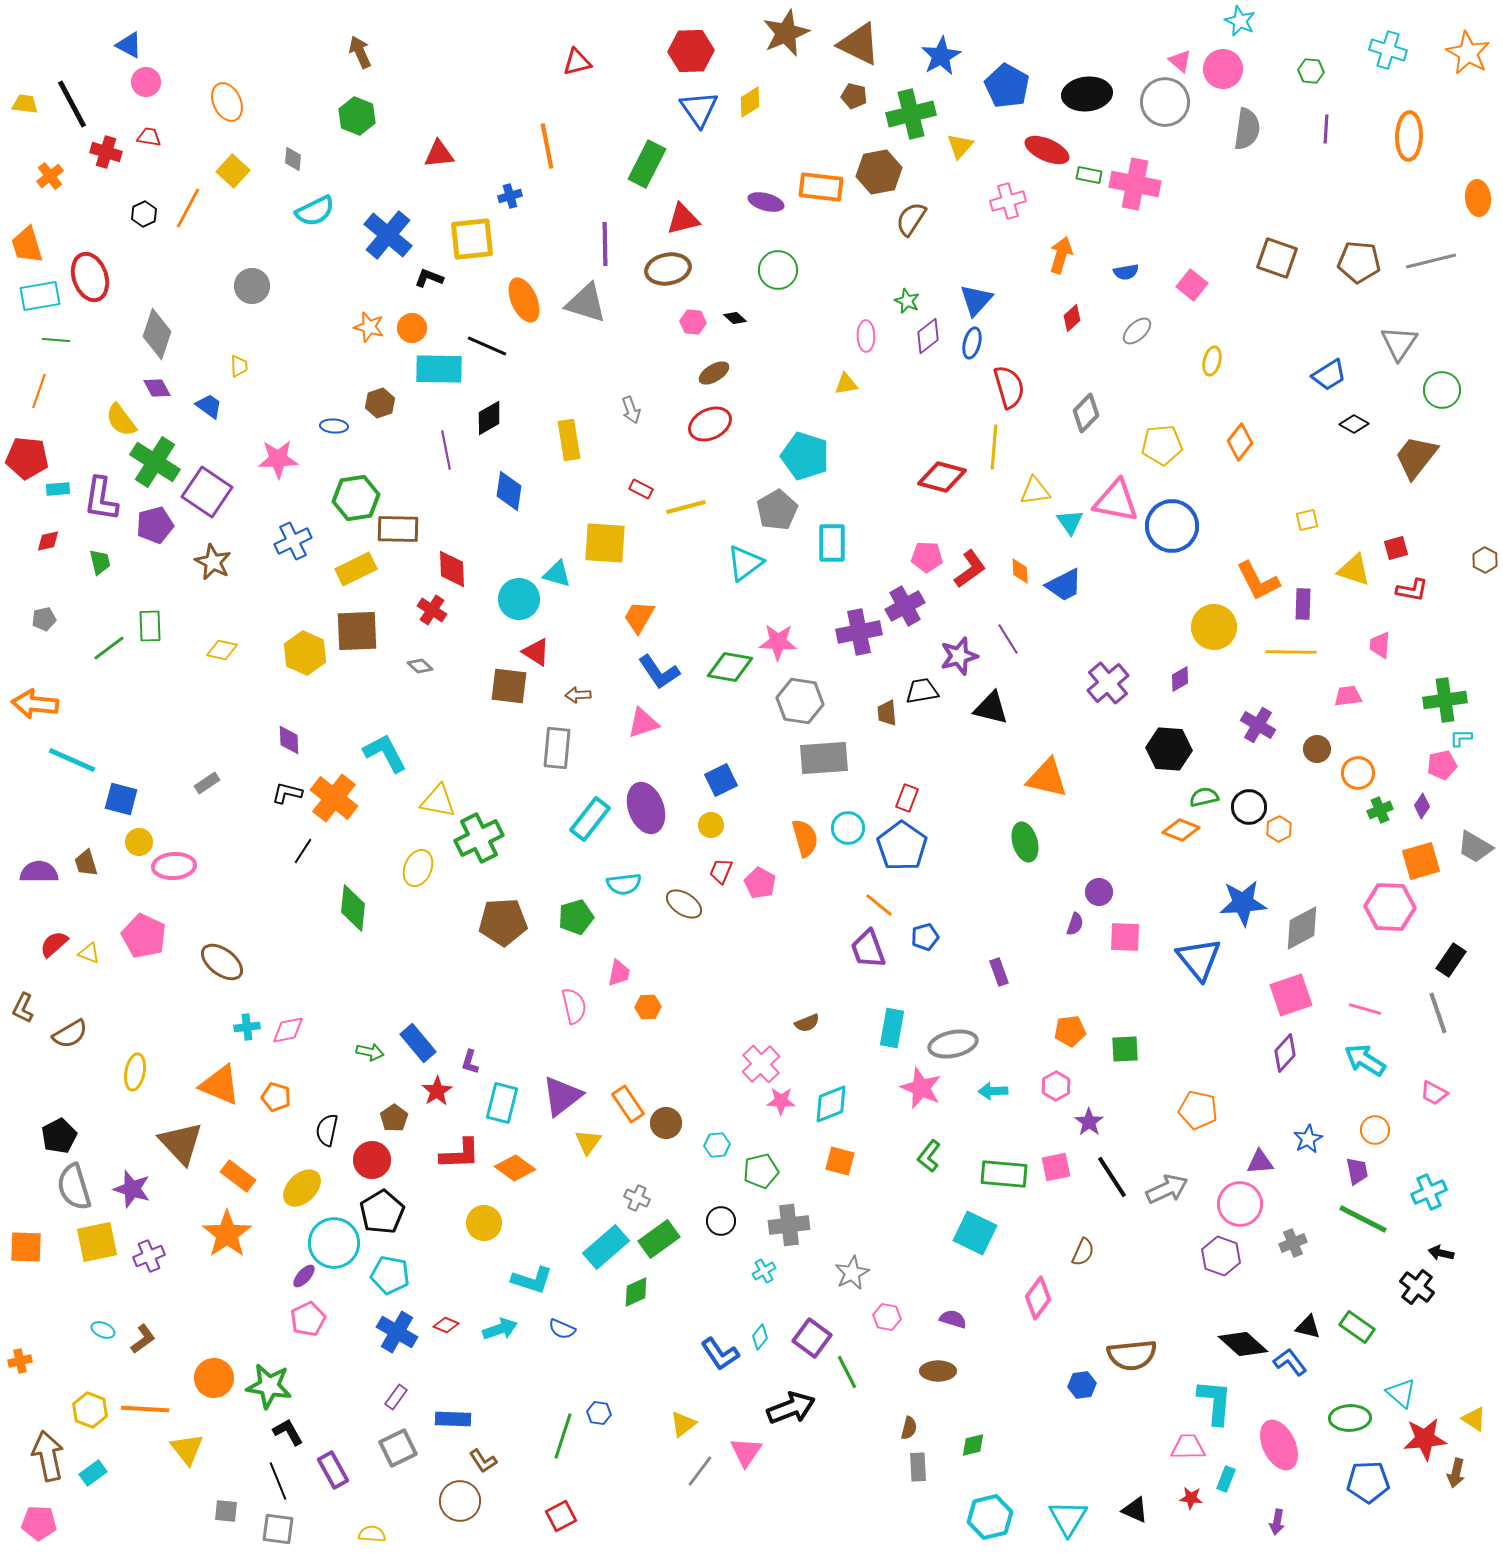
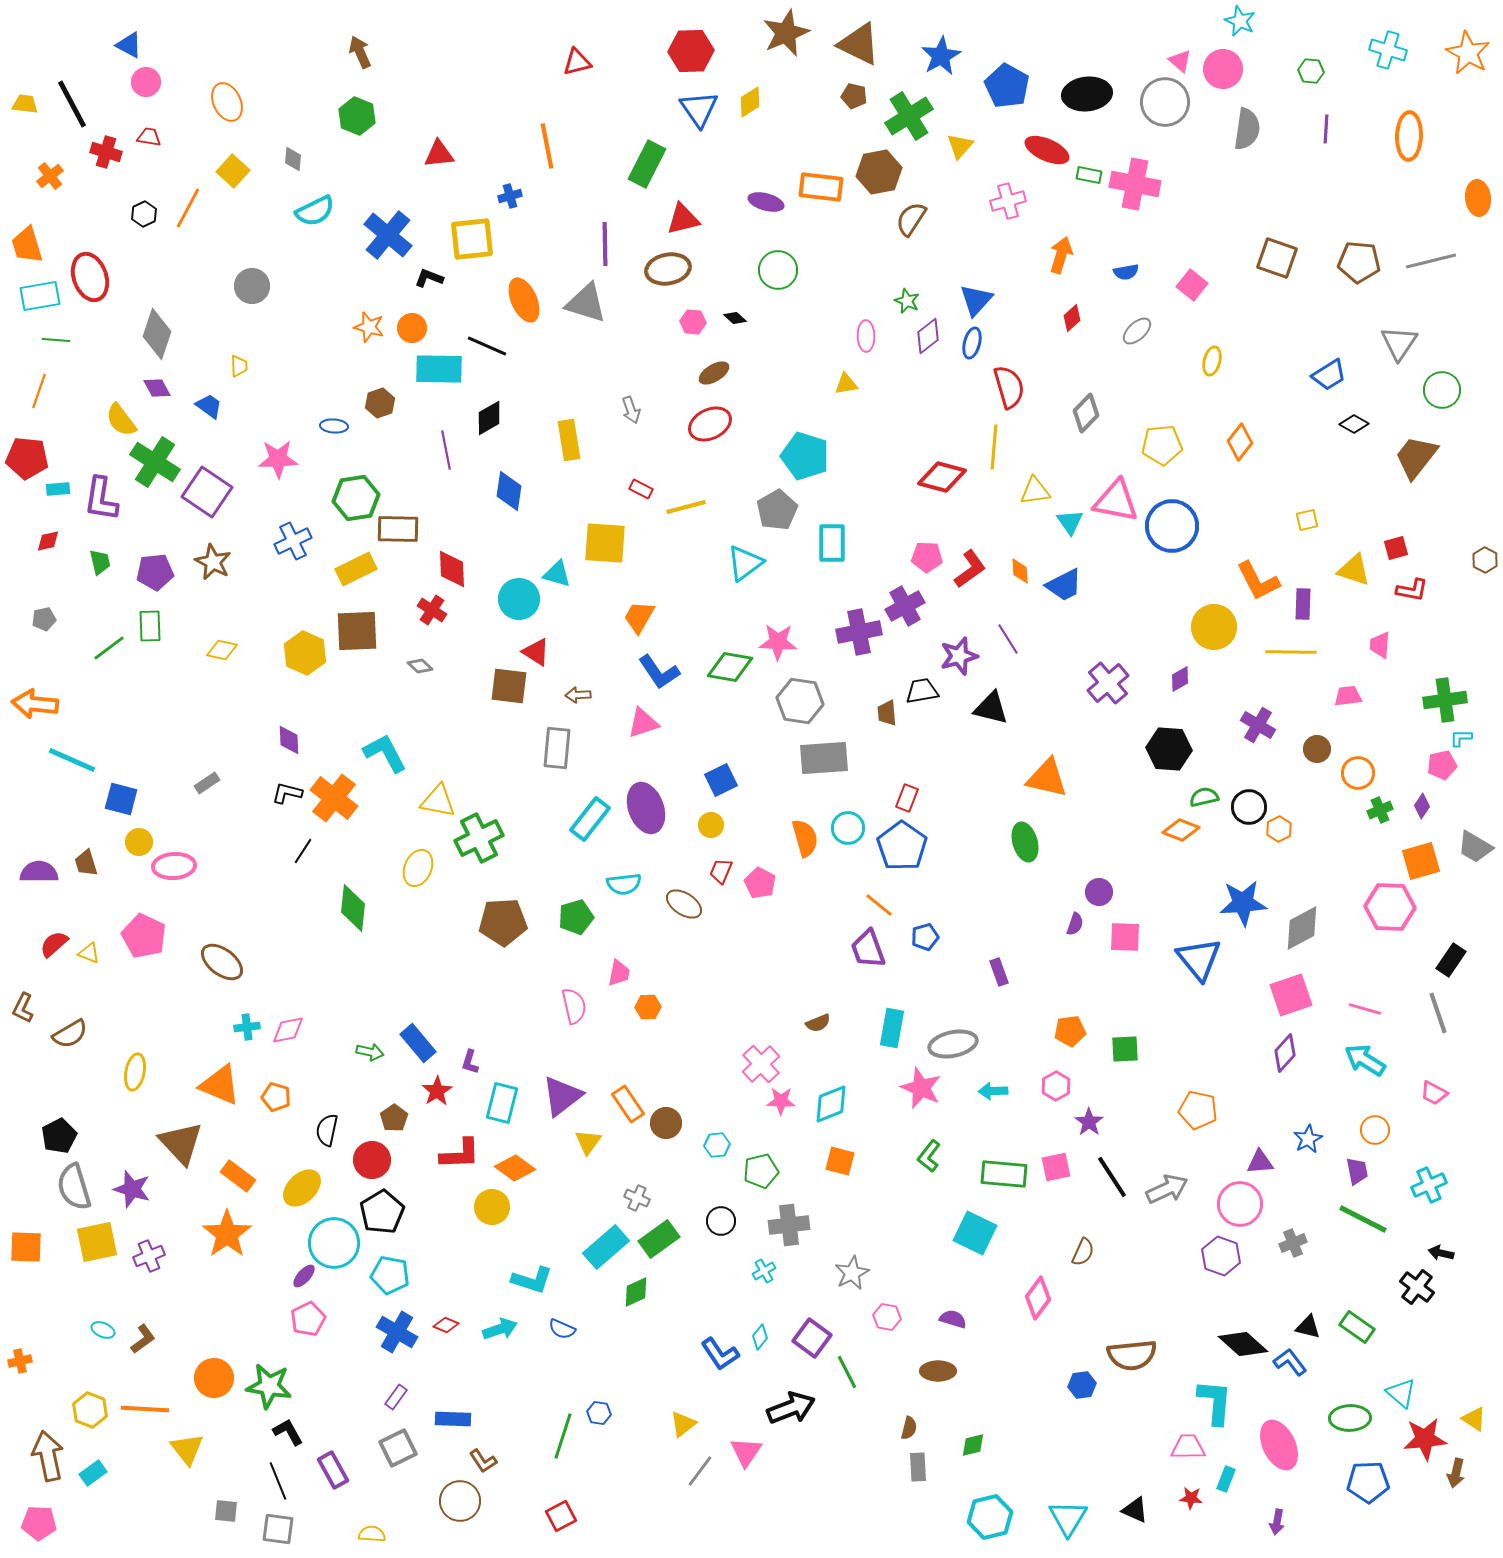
green cross at (911, 114): moved 2 px left, 2 px down; rotated 18 degrees counterclockwise
purple pentagon at (155, 525): moved 47 px down; rotated 9 degrees clockwise
brown semicircle at (807, 1023): moved 11 px right
cyan cross at (1429, 1192): moved 7 px up
yellow circle at (484, 1223): moved 8 px right, 16 px up
